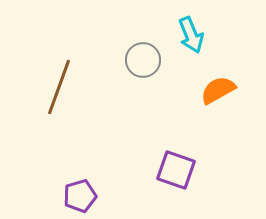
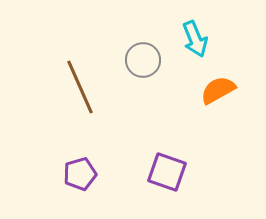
cyan arrow: moved 4 px right, 4 px down
brown line: moved 21 px right; rotated 44 degrees counterclockwise
purple square: moved 9 px left, 2 px down
purple pentagon: moved 22 px up
